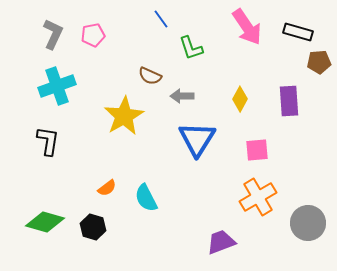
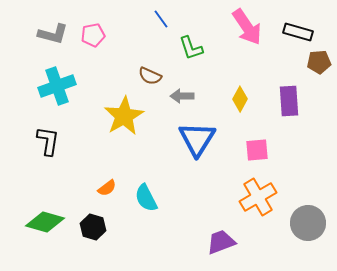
gray L-shape: rotated 80 degrees clockwise
